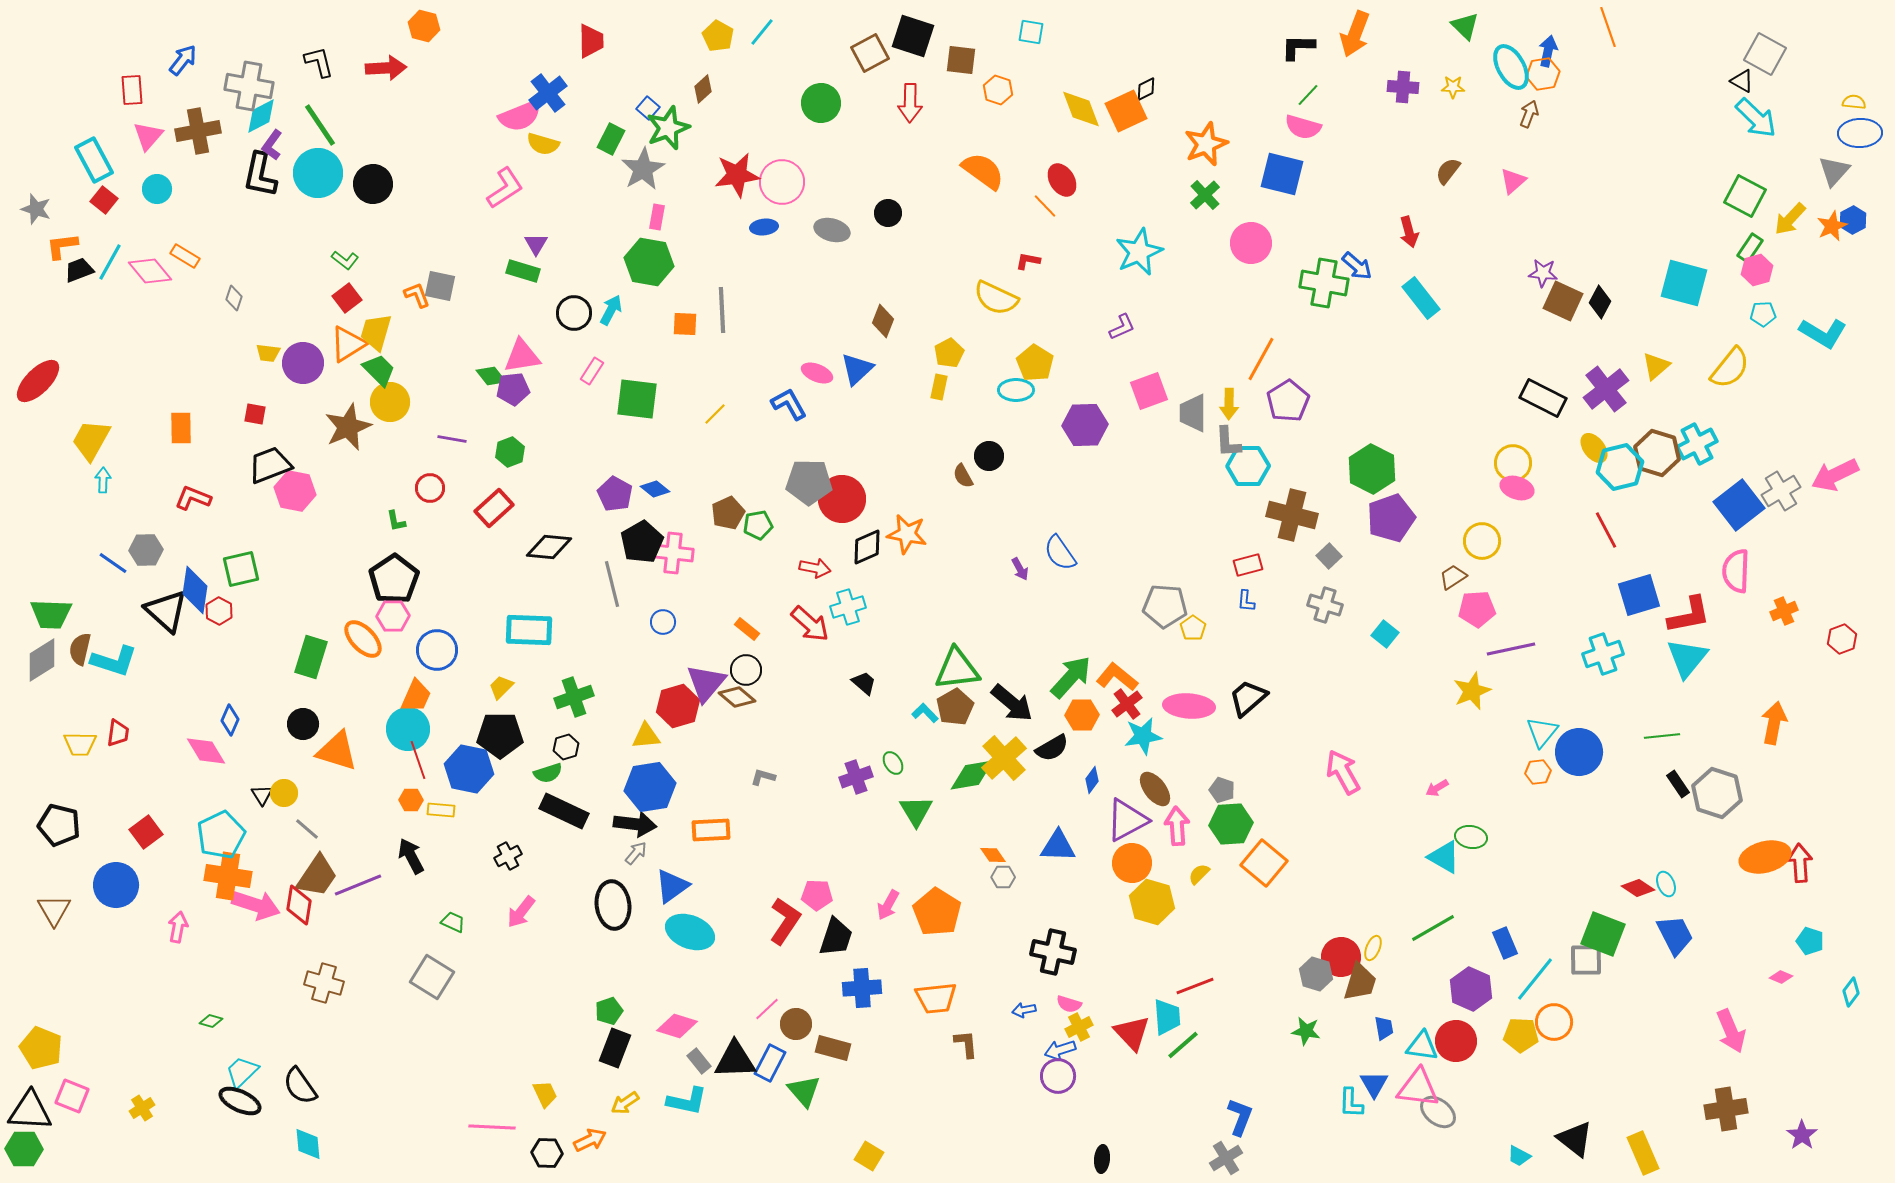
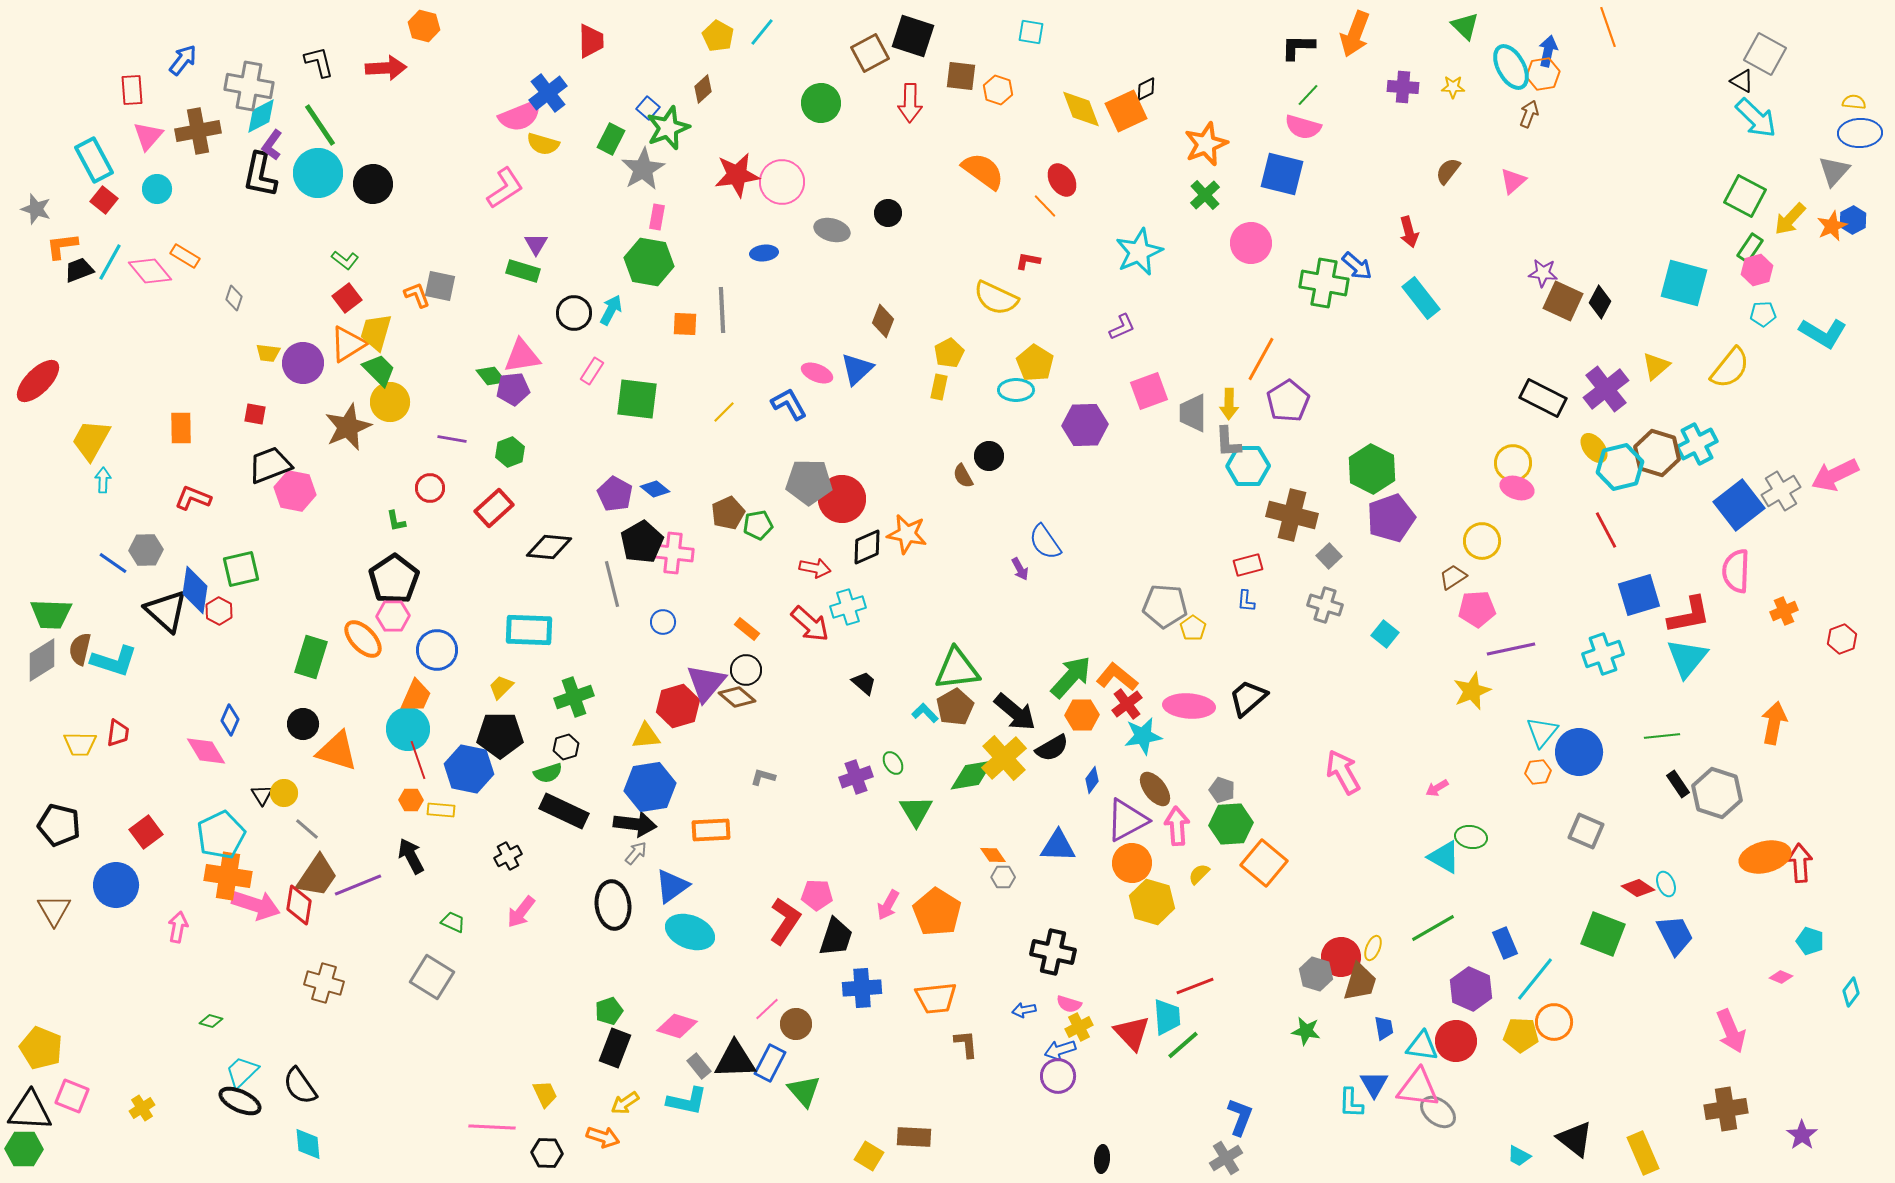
brown square at (961, 60): moved 16 px down
blue ellipse at (764, 227): moved 26 px down
yellow line at (715, 414): moved 9 px right, 2 px up
blue semicircle at (1060, 553): moved 15 px left, 11 px up
black arrow at (1012, 703): moved 3 px right, 9 px down
gray square at (1586, 960): moved 129 px up; rotated 24 degrees clockwise
brown rectangle at (833, 1048): moved 81 px right, 89 px down; rotated 12 degrees counterclockwise
gray rectangle at (699, 1061): moved 5 px down
orange arrow at (590, 1140): moved 13 px right, 3 px up; rotated 44 degrees clockwise
